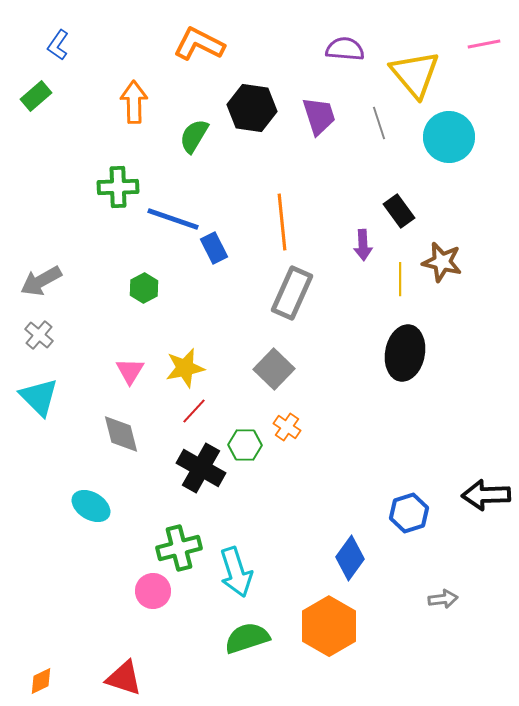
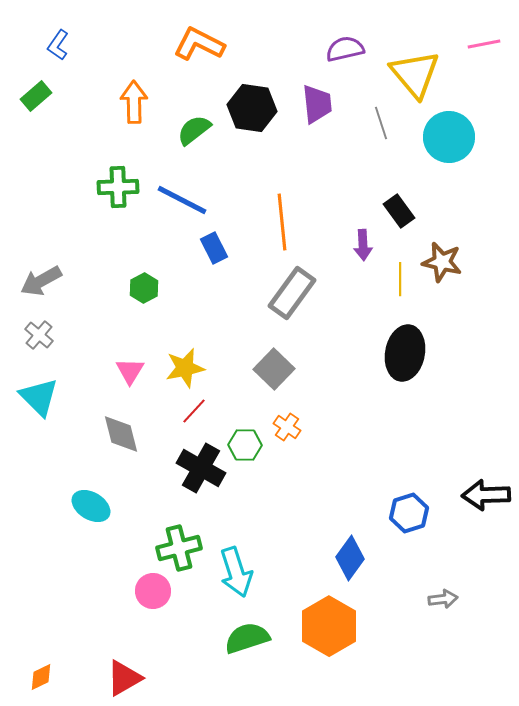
purple semicircle at (345, 49): rotated 18 degrees counterclockwise
purple trapezoid at (319, 116): moved 2 px left, 12 px up; rotated 12 degrees clockwise
gray line at (379, 123): moved 2 px right
green semicircle at (194, 136): moved 6 px up; rotated 21 degrees clockwise
blue line at (173, 219): moved 9 px right, 19 px up; rotated 8 degrees clockwise
gray rectangle at (292, 293): rotated 12 degrees clockwise
red triangle at (124, 678): rotated 48 degrees counterclockwise
orange diamond at (41, 681): moved 4 px up
